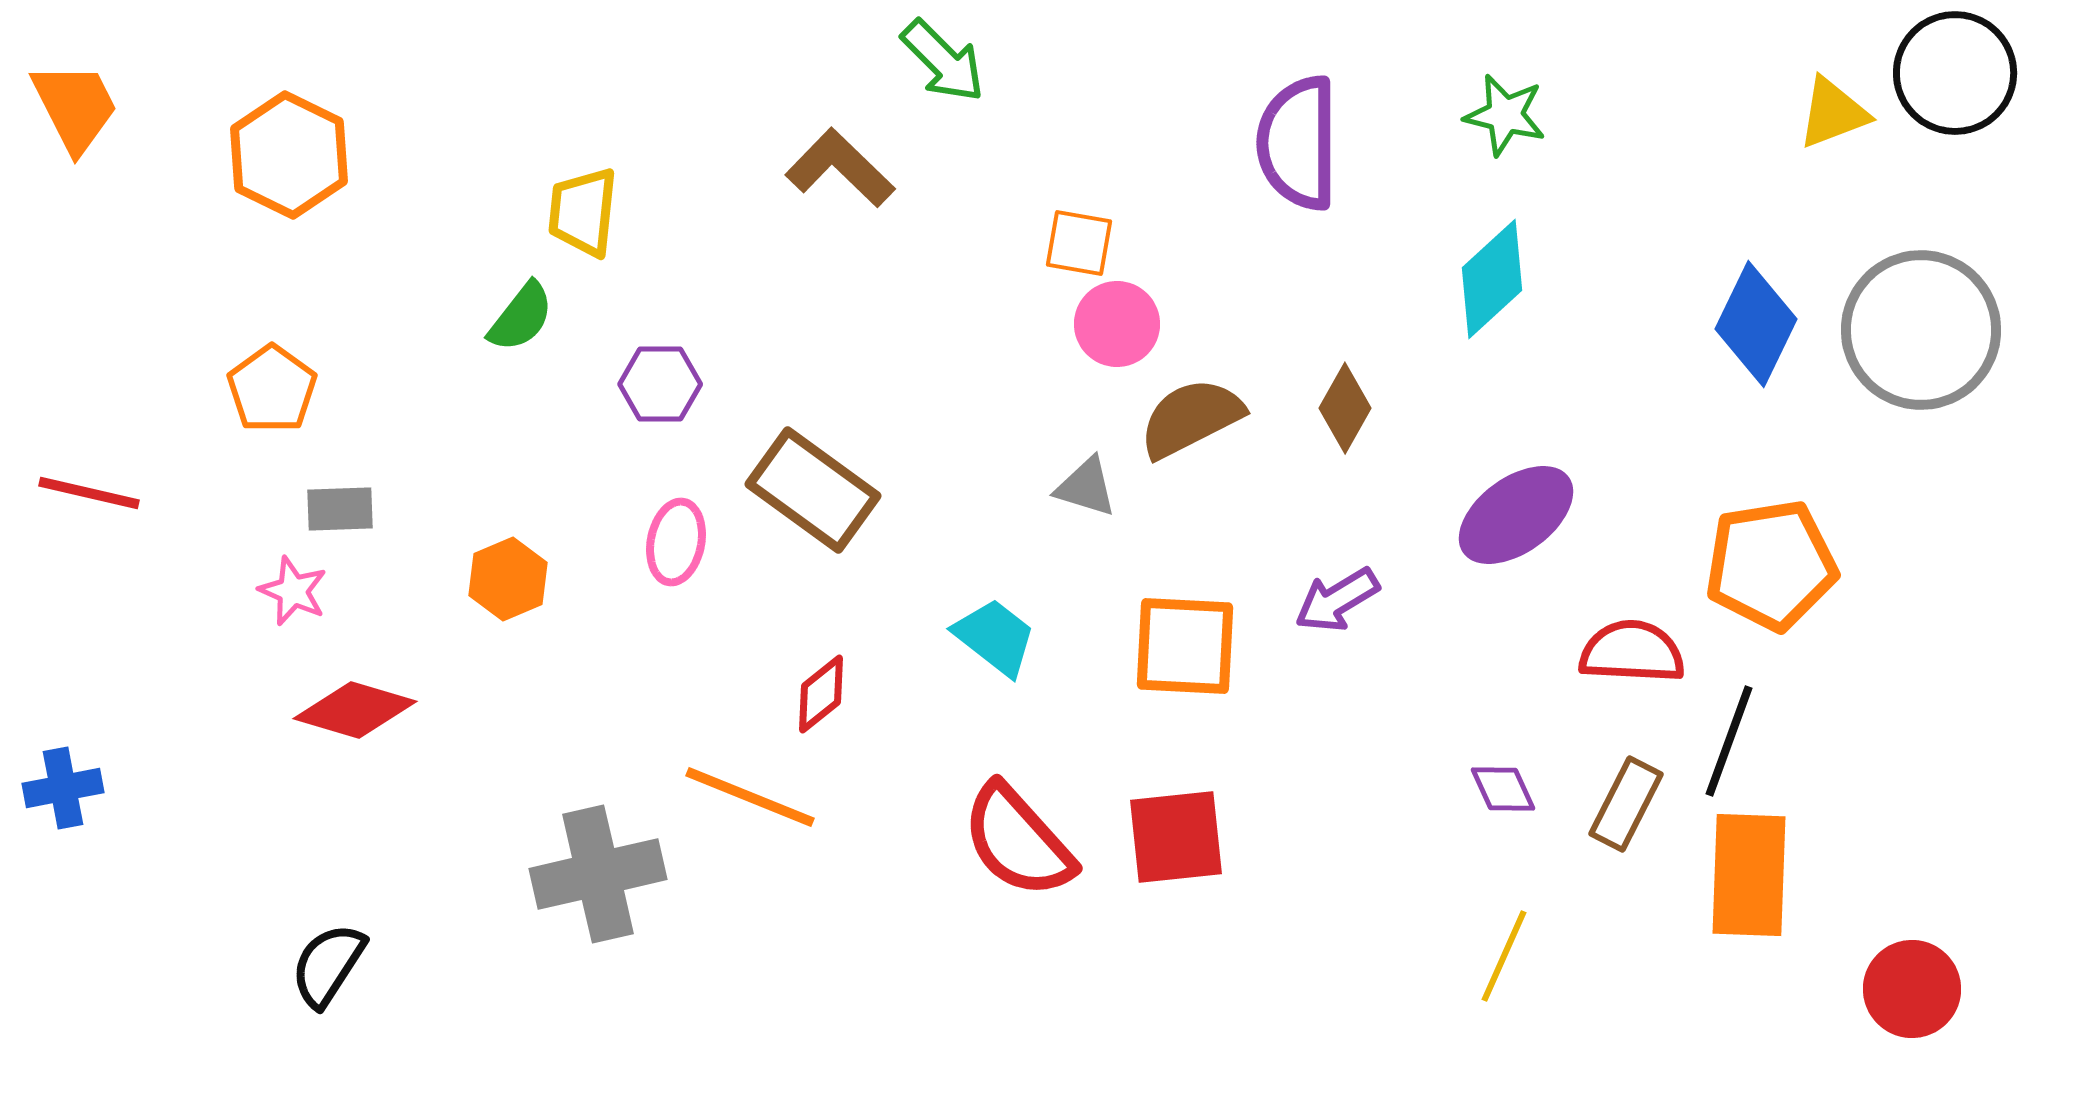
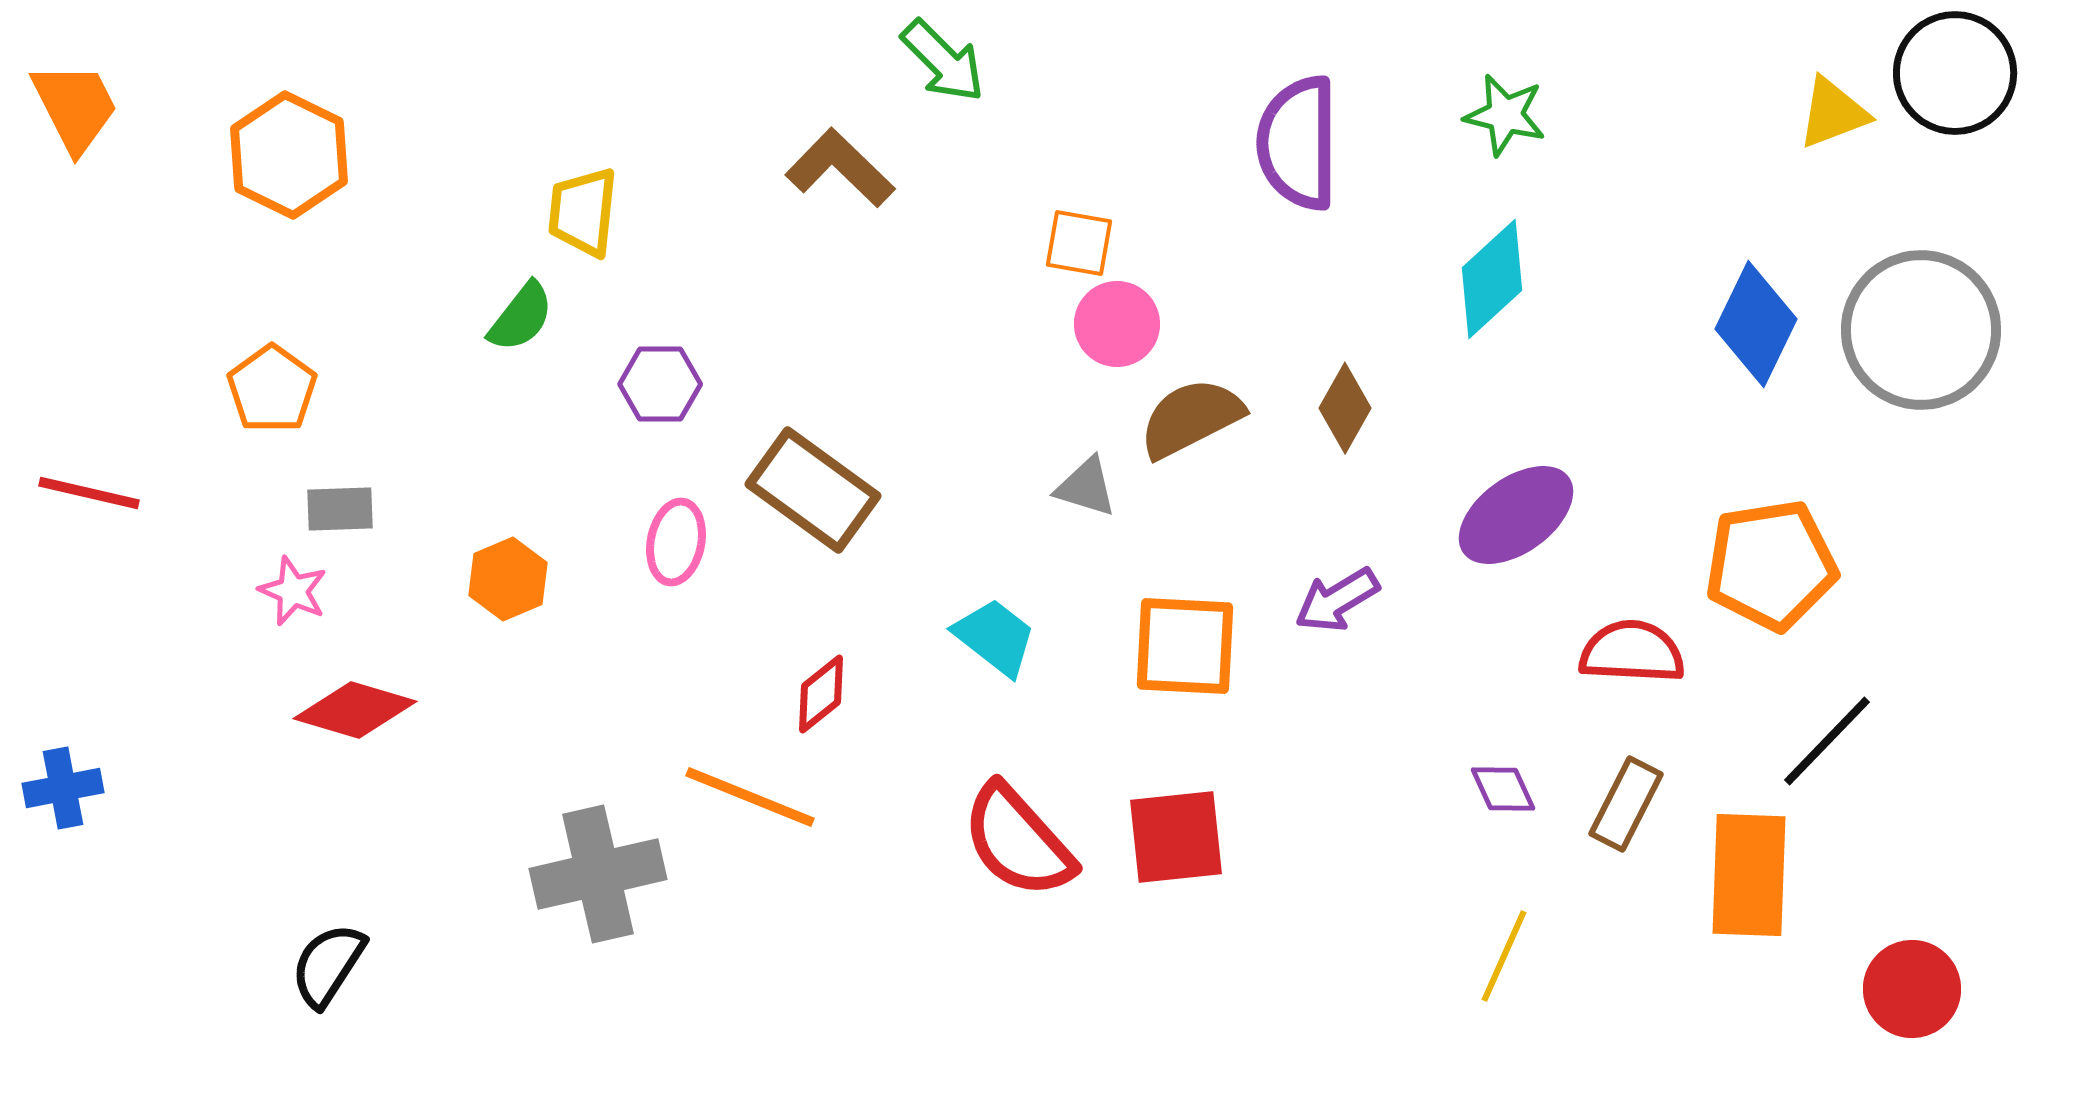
black line at (1729, 741): moved 98 px right; rotated 24 degrees clockwise
